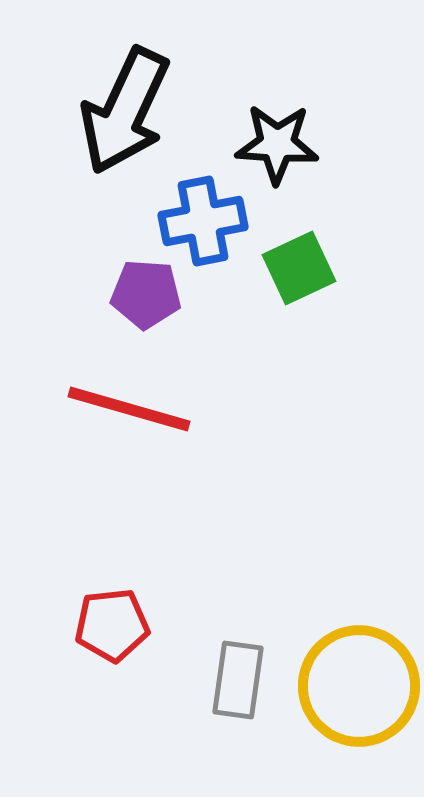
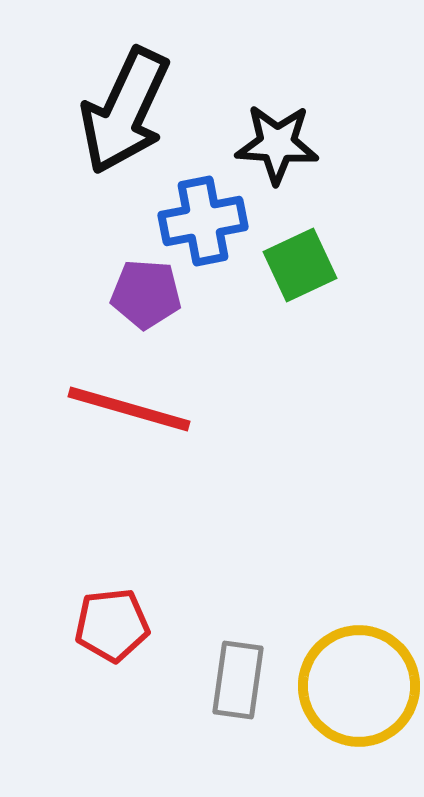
green square: moved 1 px right, 3 px up
